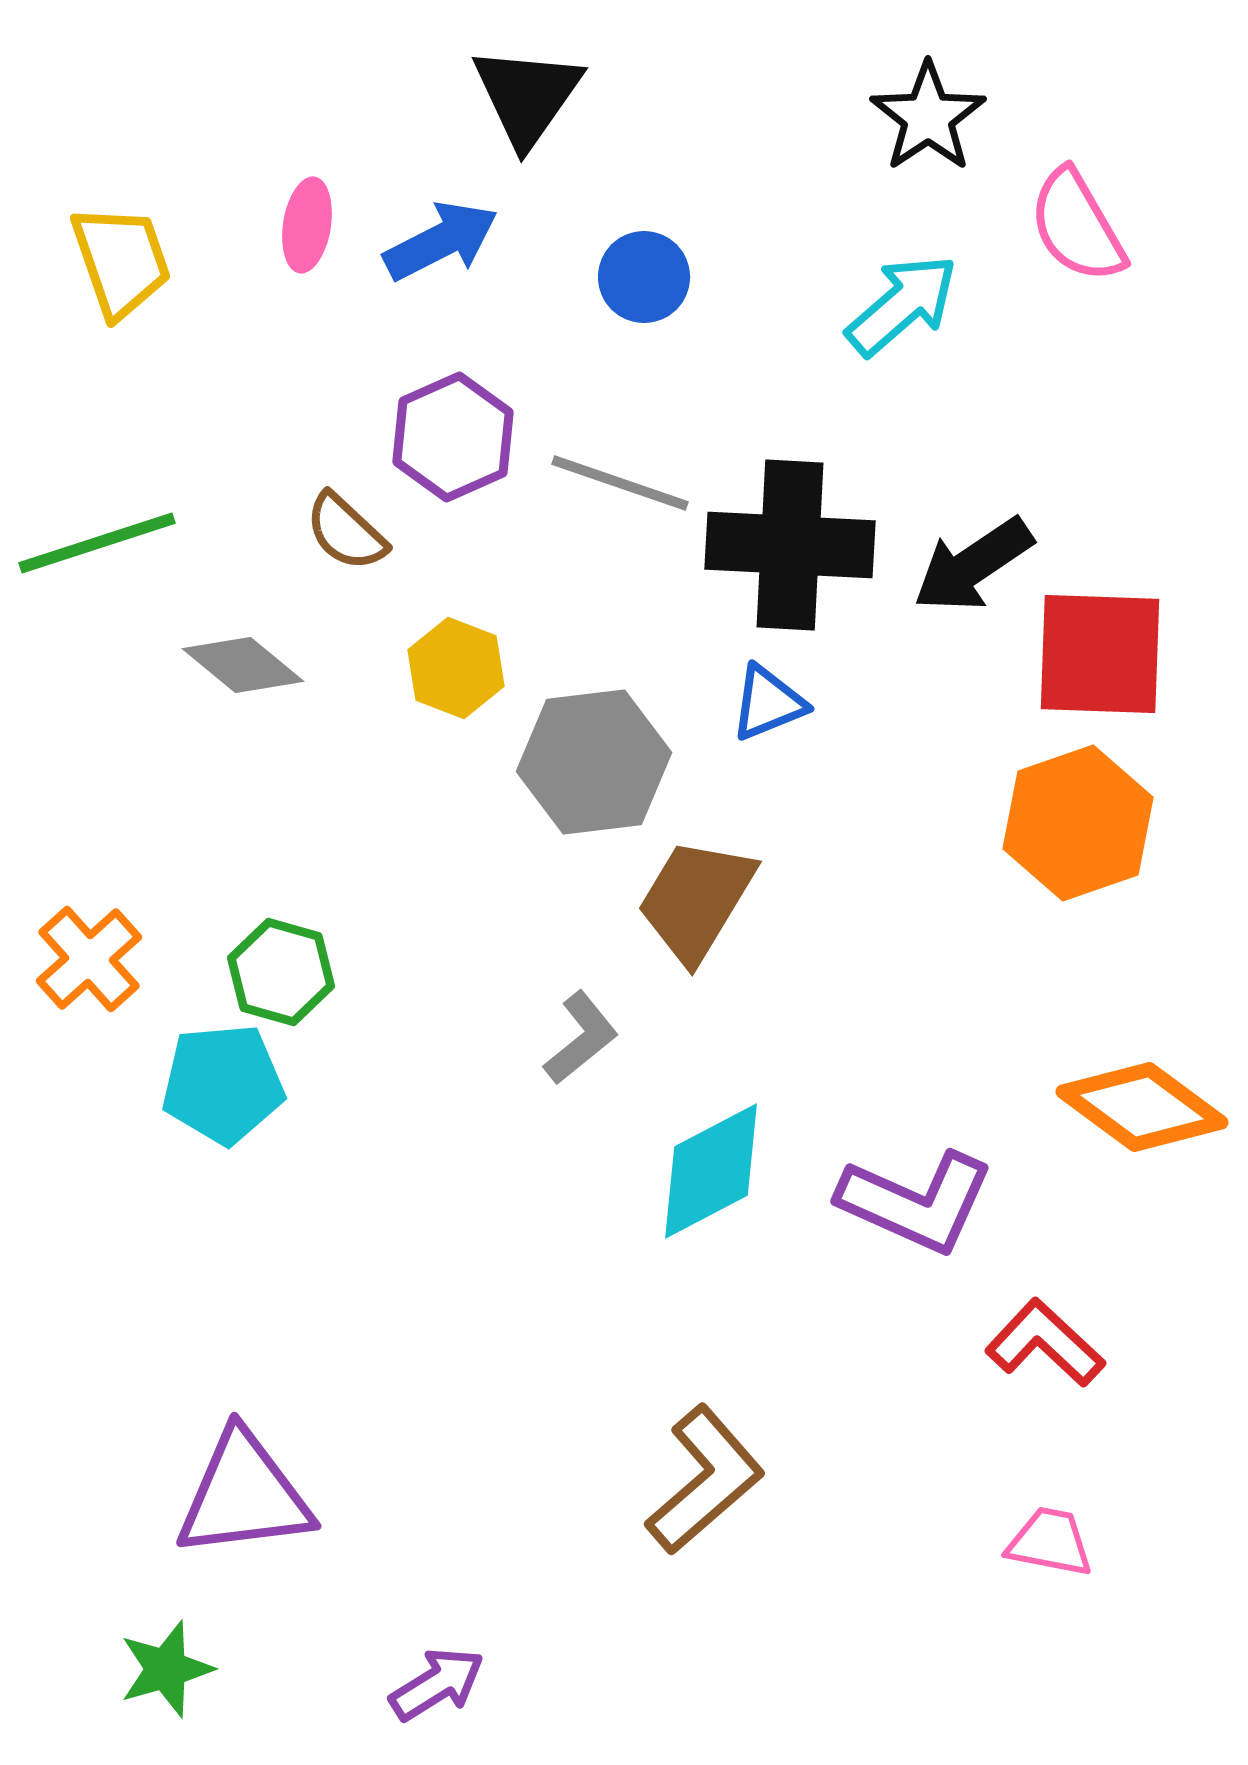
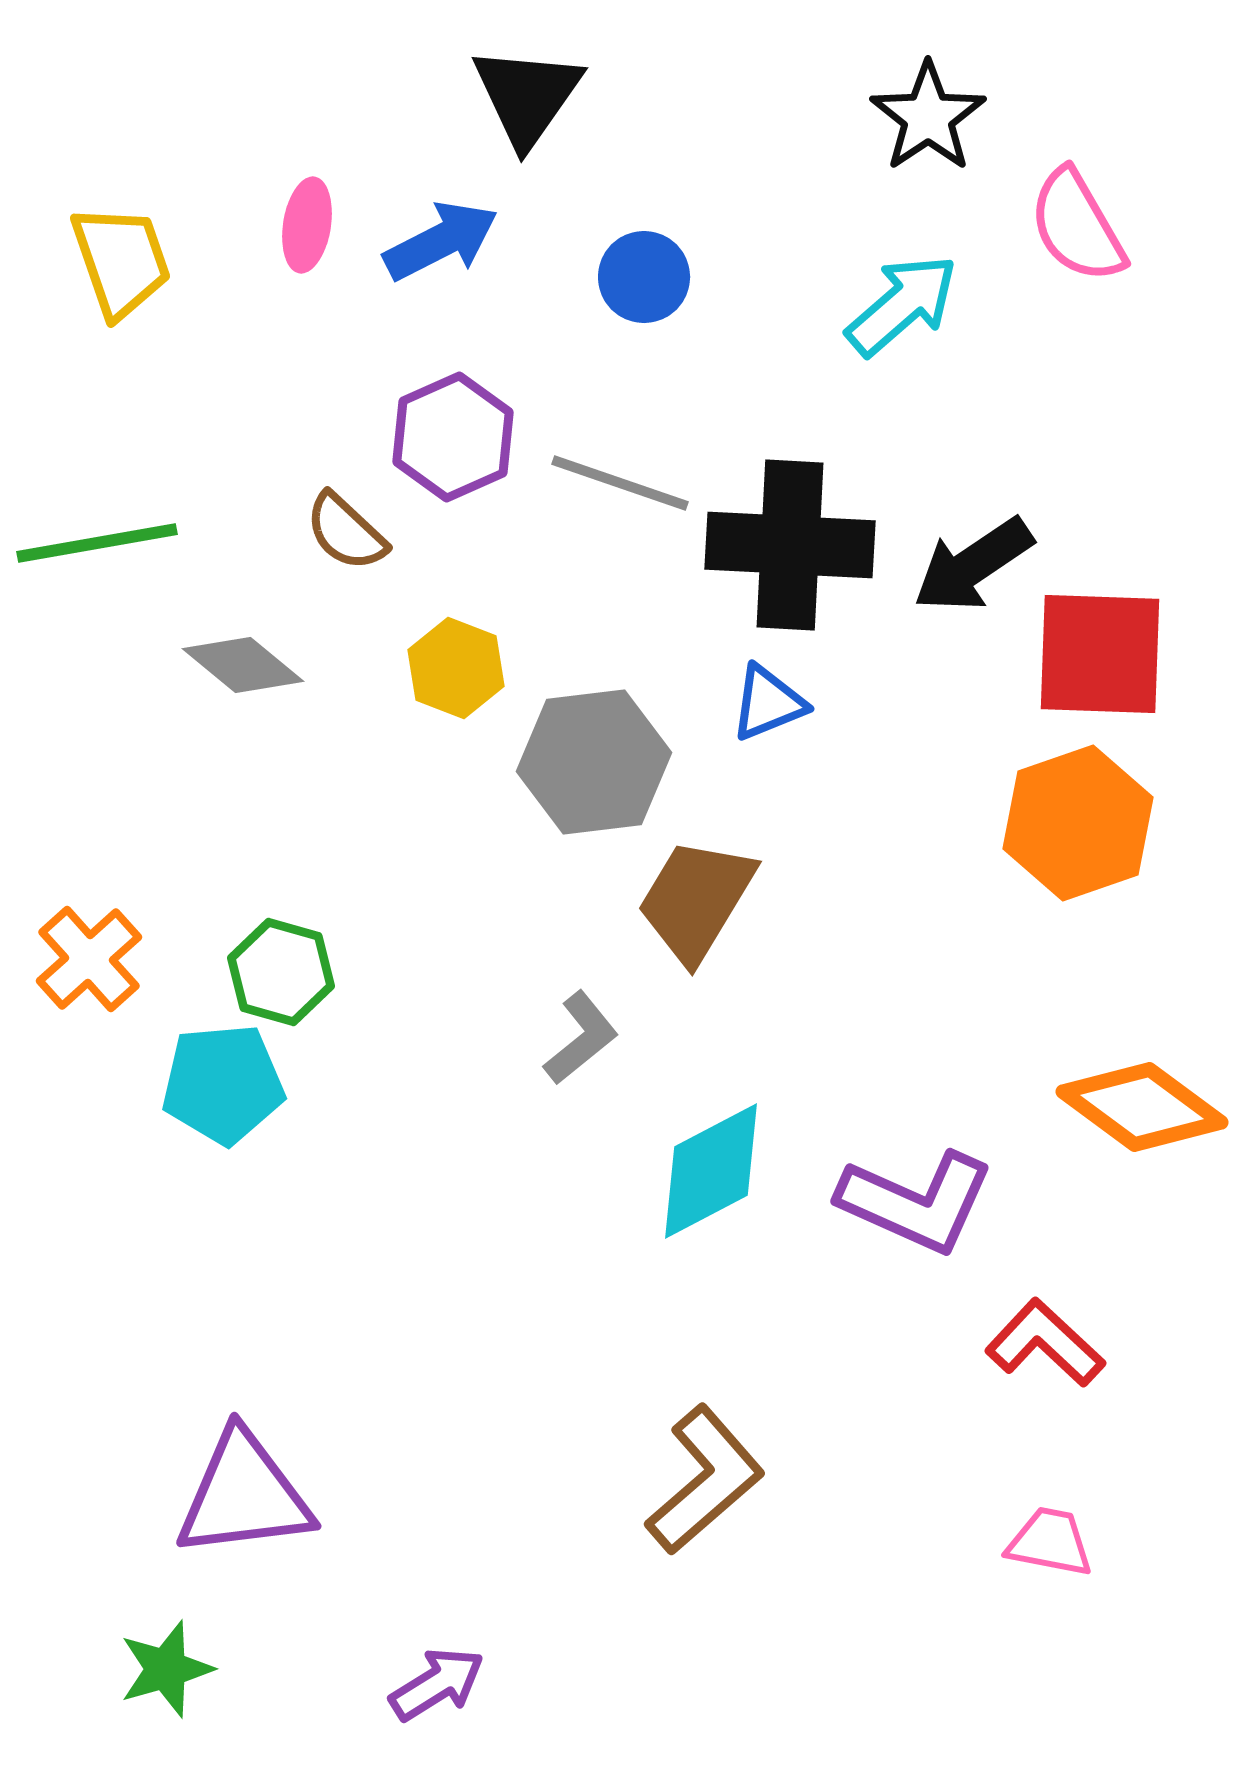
green line: rotated 8 degrees clockwise
